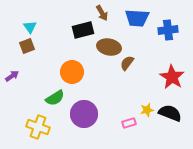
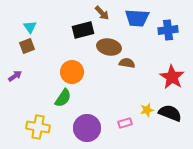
brown arrow: rotated 14 degrees counterclockwise
brown semicircle: rotated 63 degrees clockwise
purple arrow: moved 3 px right
green semicircle: moved 8 px right; rotated 24 degrees counterclockwise
purple circle: moved 3 px right, 14 px down
pink rectangle: moved 4 px left
yellow cross: rotated 10 degrees counterclockwise
